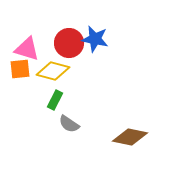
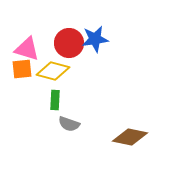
blue star: rotated 20 degrees counterclockwise
orange square: moved 2 px right
green rectangle: rotated 24 degrees counterclockwise
gray semicircle: rotated 15 degrees counterclockwise
